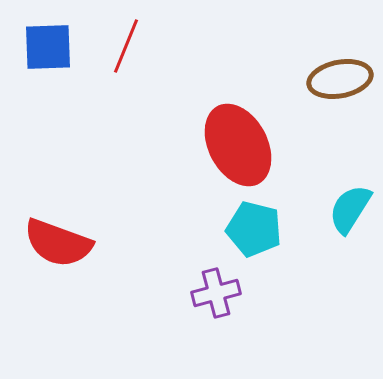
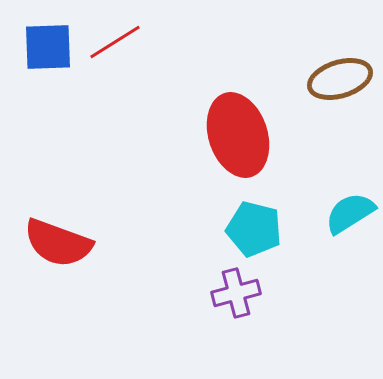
red line: moved 11 px left, 4 px up; rotated 36 degrees clockwise
brown ellipse: rotated 6 degrees counterclockwise
red ellipse: moved 10 px up; rotated 10 degrees clockwise
cyan semicircle: moved 4 px down; rotated 26 degrees clockwise
purple cross: moved 20 px right
